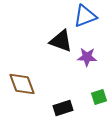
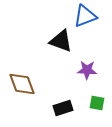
purple star: moved 13 px down
green square: moved 2 px left, 6 px down; rotated 28 degrees clockwise
